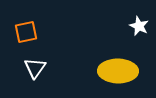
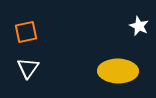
white triangle: moved 7 px left
